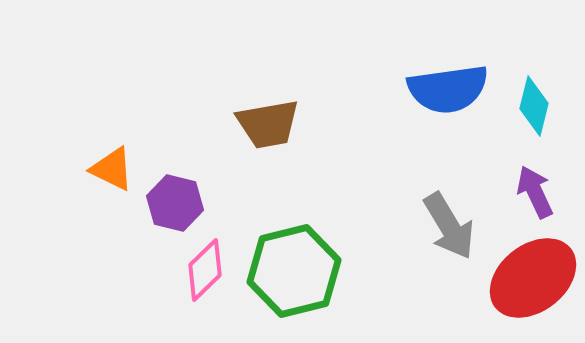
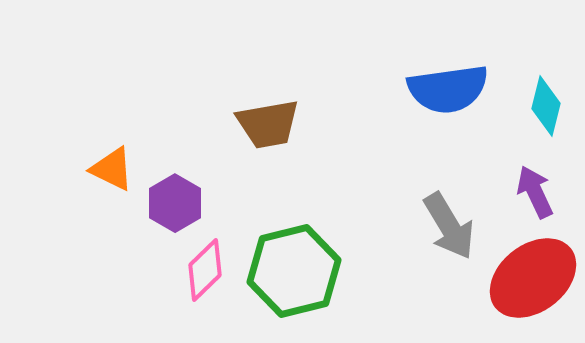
cyan diamond: moved 12 px right
purple hexagon: rotated 16 degrees clockwise
